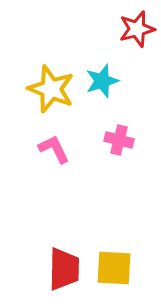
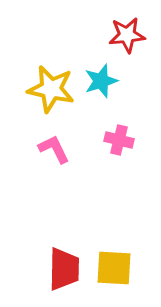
red star: moved 10 px left, 6 px down; rotated 9 degrees clockwise
cyan star: moved 1 px left
yellow star: rotated 9 degrees counterclockwise
